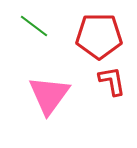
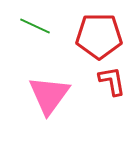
green line: moved 1 px right; rotated 12 degrees counterclockwise
